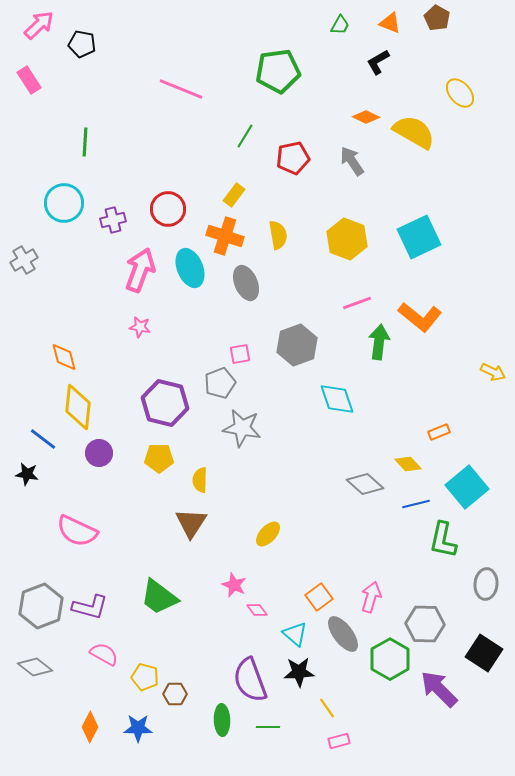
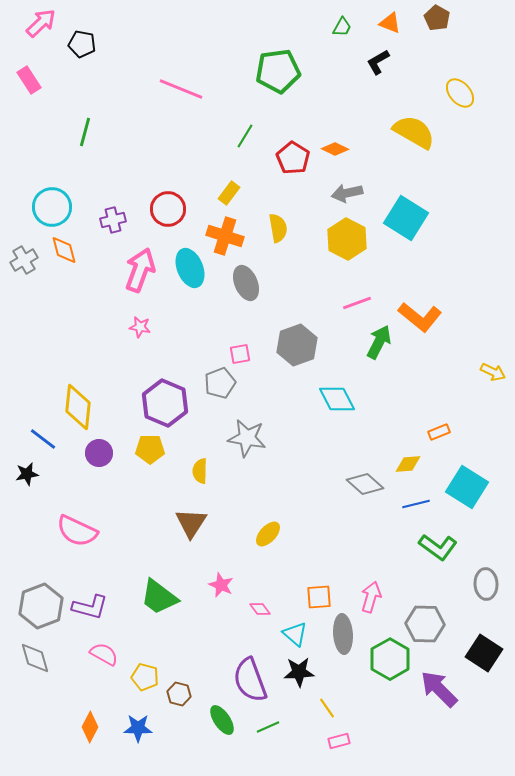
pink arrow at (39, 25): moved 2 px right, 2 px up
green trapezoid at (340, 25): moved 2 px right, 2 px down
orange diamond at (366, 117): moved 31 px left, 32 px down
green line at (85, 142): moved 10 px up; rotated 12 degrees clockwise
red pentagon at (293, 158): rotated 28 degrees counterclockwise
gray arrow at (352, 161): moved 5 px left, 32 px down; rotated 68 degrees counterclockwise
yellow rectangle at (234, 195): moved 5 px left, 2 px up
cyan circle at (64, 203): moved 12 px left, 4 px down
yellow semicircle at (278, 235): moved 7 px up
cyan square at (419, 237): moved 13 px left, 19 px up; rotated 33 degrees counterclockwise
yellow hexagon at (347, 239): rotated 6 degrees clockwise
green arrow at (379, 342): rotated 20 degrees clockwise
orange diamond at (64, 357): moved 107 px up
cyan diamond at (337, 399): rotated 9 degrees counterclockwise
purple hexagon at (165, 403): rotated 9 degrees clockwise
gray star at (242, 428): moved 5 px right, 10 px down
yellow pentagon at (159, 458): moved 9 px left, 9 px up
yellow diamond at (408, 464): rotated 52 degrees counterclockwise
black star at (27, 474): rotated 20 degrees counterclockwise
yellow semicircle at (200, 480): moved 9 px up
cyan square at (467, 487): rotated 18 degrees counterclockwise
green L-shape at (443, 540): moved 5 px left, 7 px down; rotated 66 degrees counterclockwise
gray ellipse at (486, 584): rotated 8 degrees counterclockwise
pink star at (234, 585): moved 13 px left
orange square at (319, 597): rotated 32 degrees clockwise
pink diamond at (257, 610): moved 3 px right, 1 px up
gray ellipse at (343, 634): rotated 33 degrees clockwise
gray diamond at (35, 667): moved 9 px up; rotated 36 degrees clockwise
brown hexagon at (175, 694): moved 4 px right; rotated 15 degrees clockwise
green ellipse at (222, 720): rotated 32 degrees counterclockwise
green line at (268, 727): rotated 25 degrees counterclockwise
